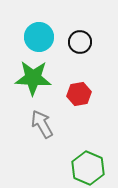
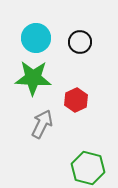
cyan circle: moved 3 px left, 1 px down
red hexagon: moved 3 px left, 6 px down; rotated 15 degrees counterclockwise
gray arrow: rotated 56 degrees clockwise
green hexagon: rotated 8 degrees counterclockwise
